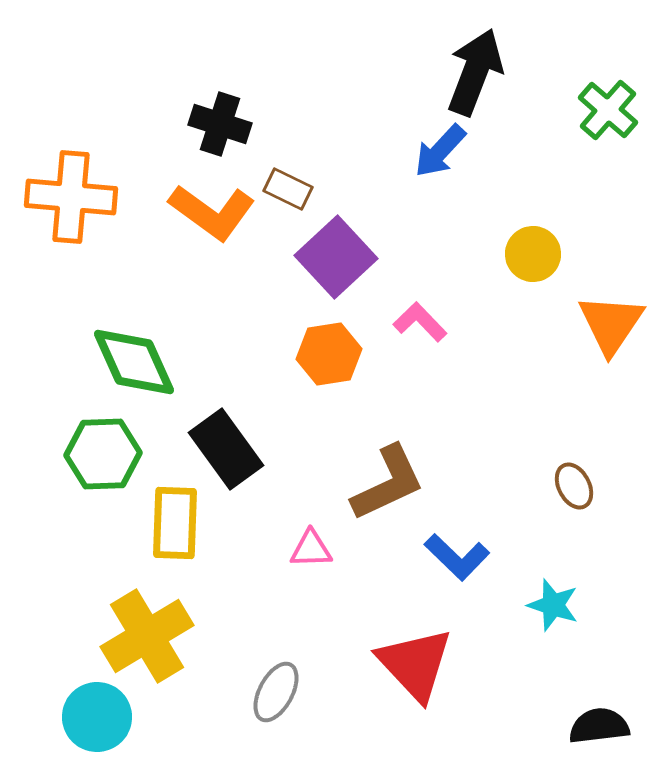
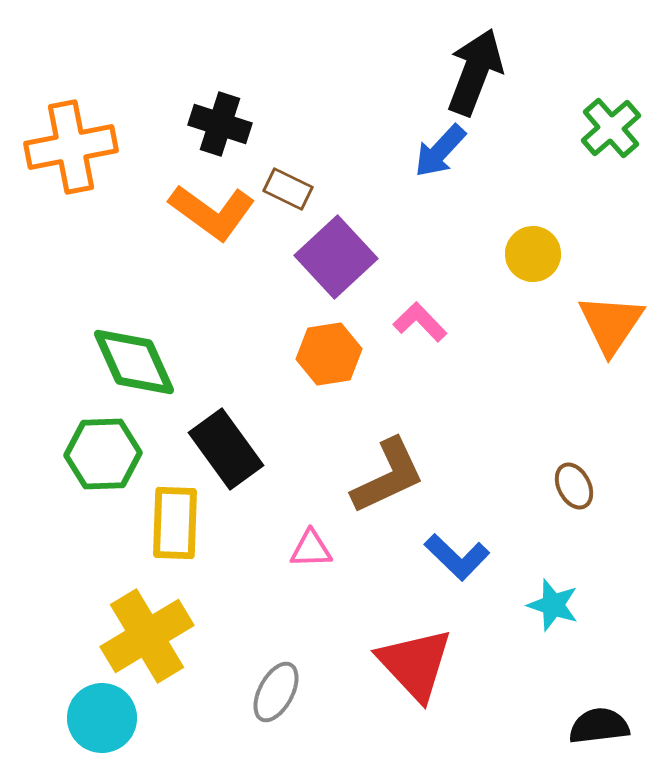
green cross: moved 3 px right, 18 px down; rotated 8 degrees clockwise
orange cross: moved 50 px up; rotated 16 degrees counterclockwise
brown L-shape: moved 7 px up
cyan circle: moved 5 px right, 1 px down
